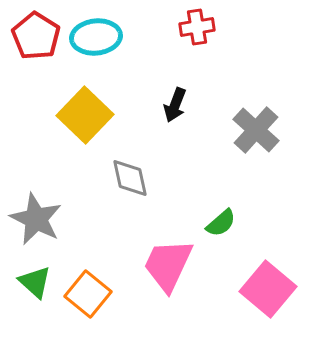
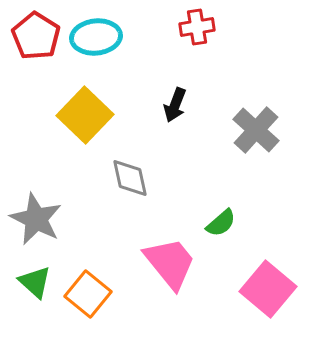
pink trapezoid: moved 2 px right, 2 px up; rotated 116 degrees clockwise
